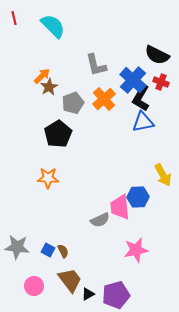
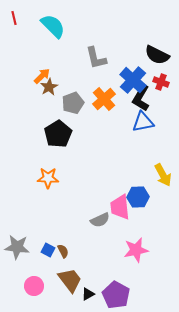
gray L-shape: moved 7 px up
purple pentagon: rotated 28 degrees counterclockwise
